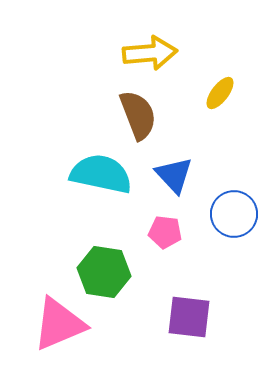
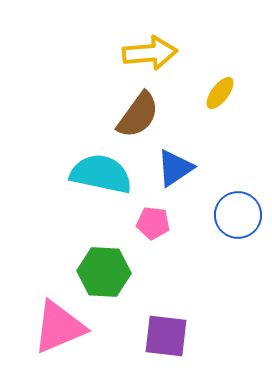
brown semicircle: rotated 57 degrees clockwise
blue triangle: moved 1 px right, 7 px up; rotated 39 degrees clockwise
blue circle: moved 4 px right, 1 px down
pink pentagon: moved 12 px left, 9 px up
green hexagon: rotated 6 degrees counterclockwise
purple square: moved 23 px left, 19 px down
pink triangle: moved 3 px down
